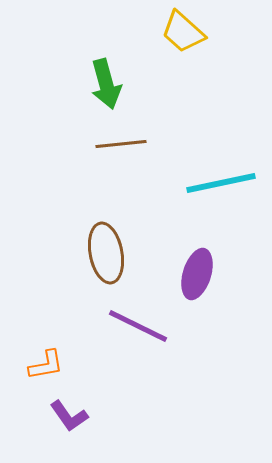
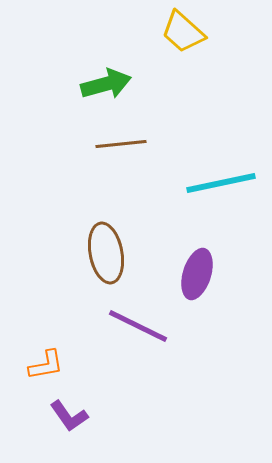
green arrow: rotated 90 degrees counterclockwise
